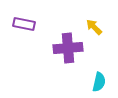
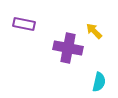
yellow arrow: moved 4 px down
purple cross: rotated 16 degrees clockwise
